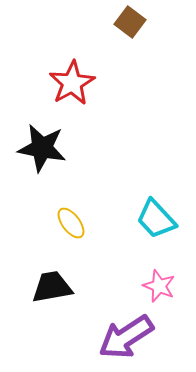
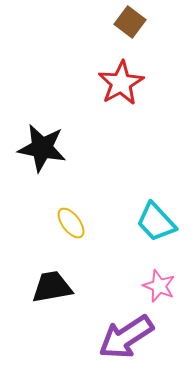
red star: moved 49 px right
cyan trapezoid: moved 3 px down
